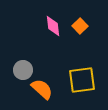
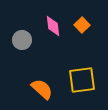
orange square: moved 2 px right, 1 px up
gray circle: moved 1 px left, 30 px up
